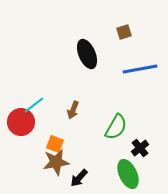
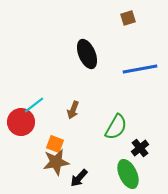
brown square: moved 4 px right, 14 px up
